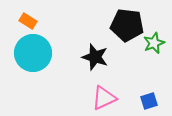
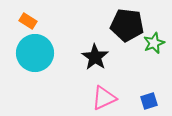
cyan circle: moved 2 px right
black star: rotated 16 degrees clockwise
